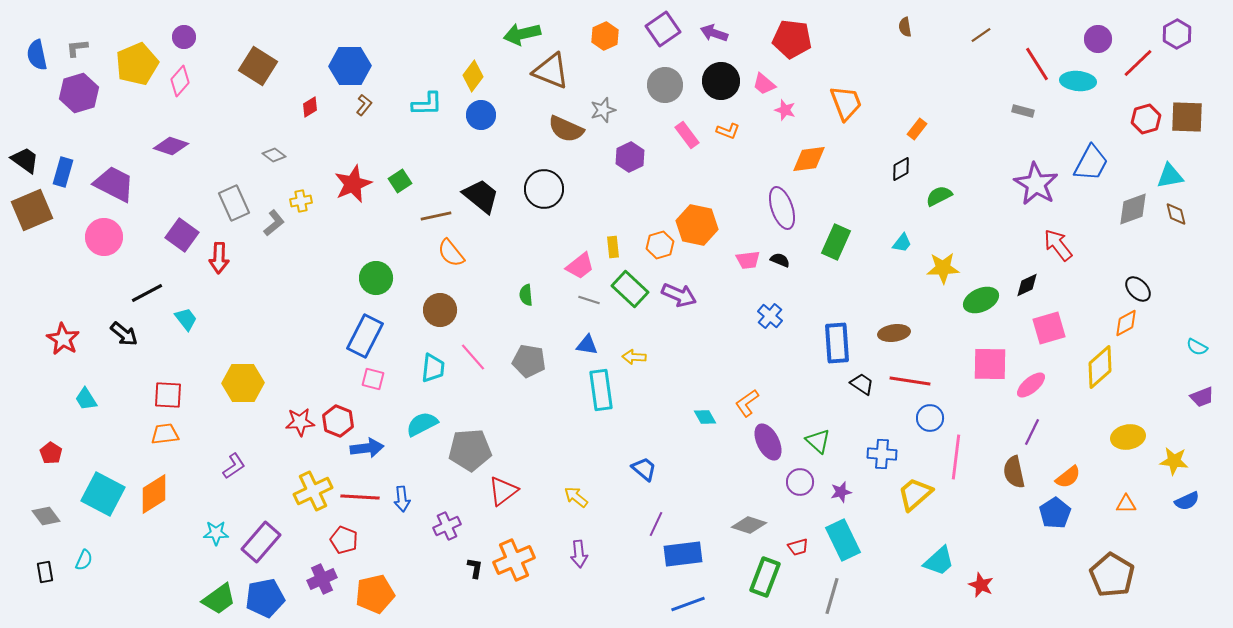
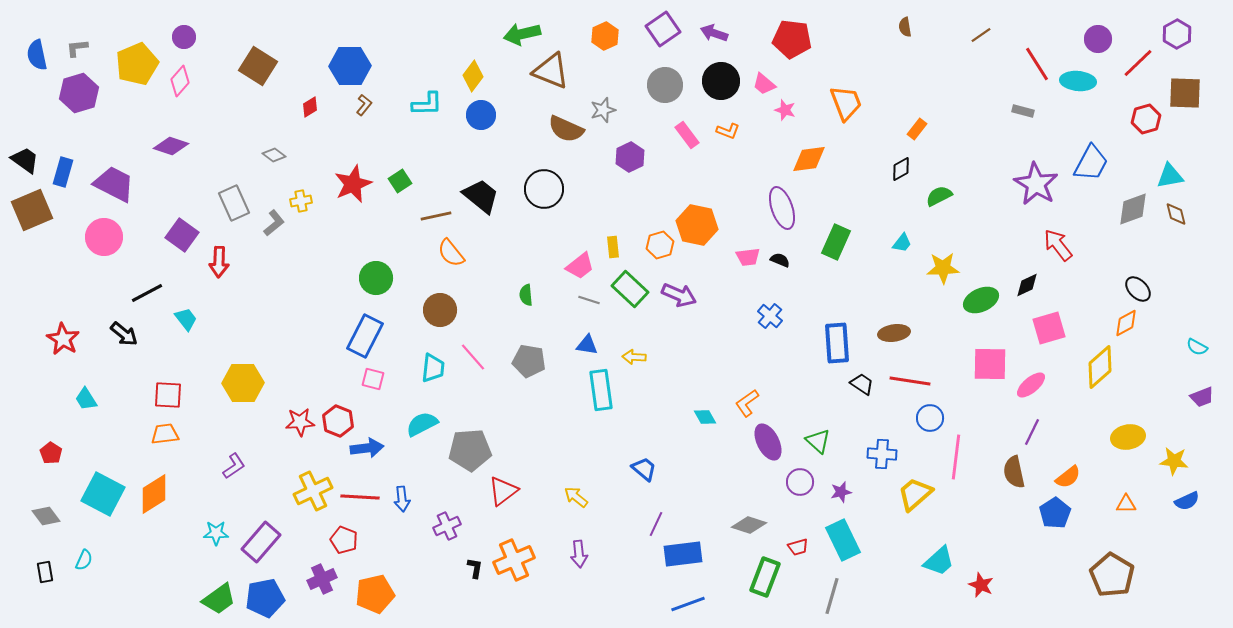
brown square at (1187, 117): moved 2 px left, 24 px up
red arrow at (219, 258): moved 4 px down
pink trapezoid at (748, 260): moved 3 px up
